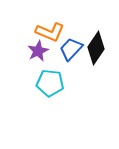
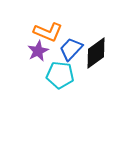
orange L-shape: moved 2 px left
black diamond: moved 5 px down; rotated 20 degrees clockwise
cyan pentagon: moved 10 px right, 8 px up
